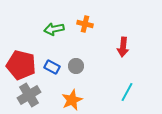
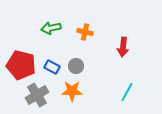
orange cross: moved 8 px down
green arrow: moved 3 px left, 1 px up
gray cross: moved 8 px right
orange star: moved 9 px up; rotated 25 degrees clockwise
